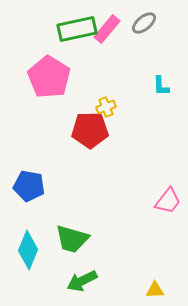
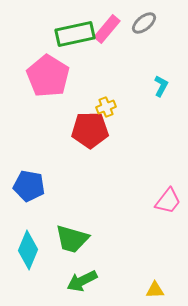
green rectangle: moved 2 px left, 5 px down
pink pentagon: moved 1 px left, 1 px up
cyan L-shape: rotated 150 degrees counterclockwise
